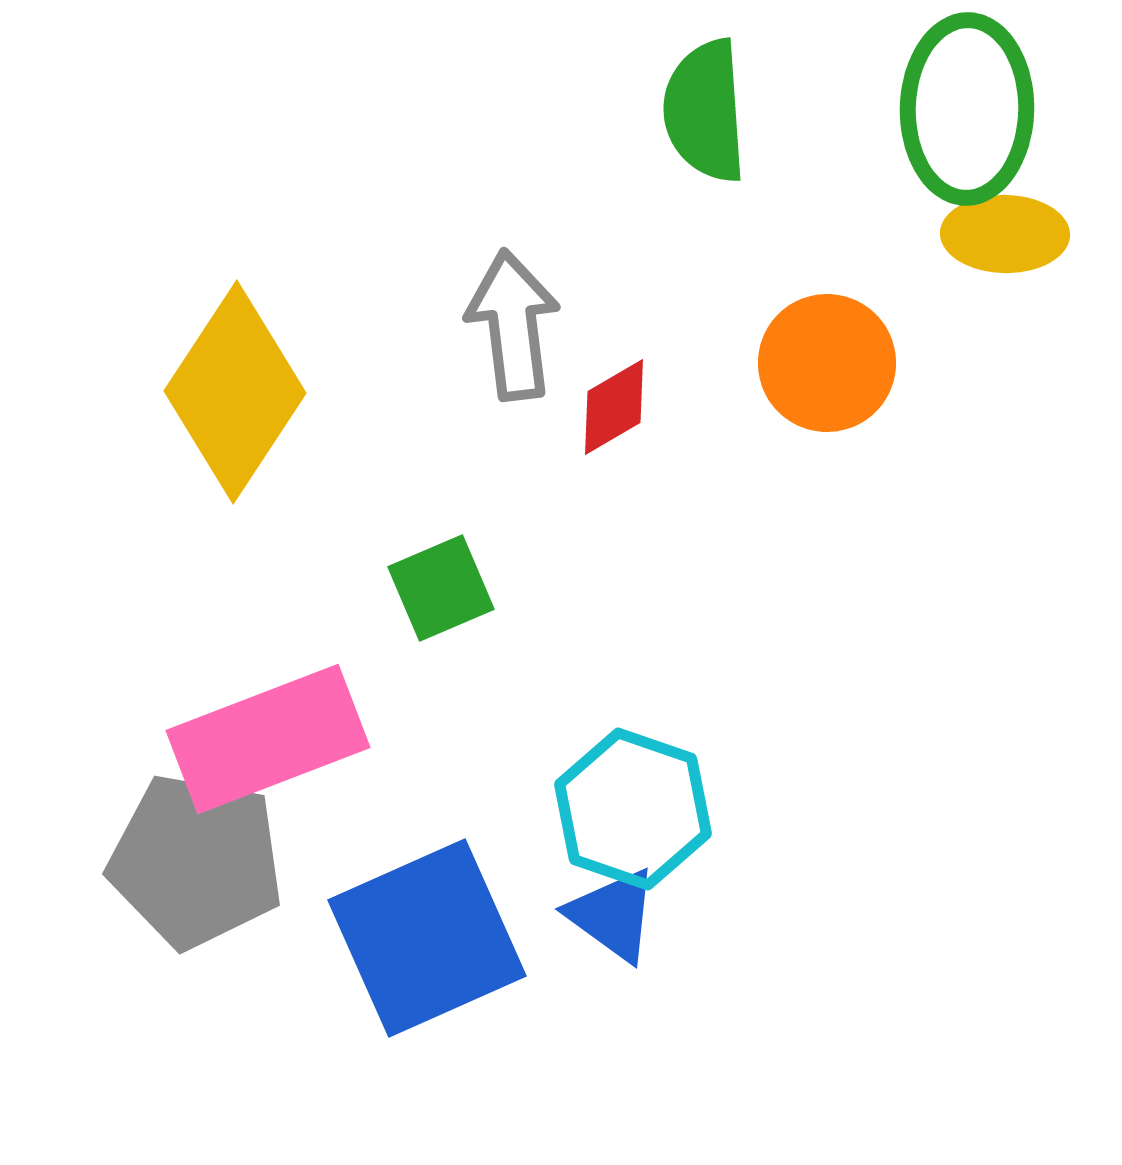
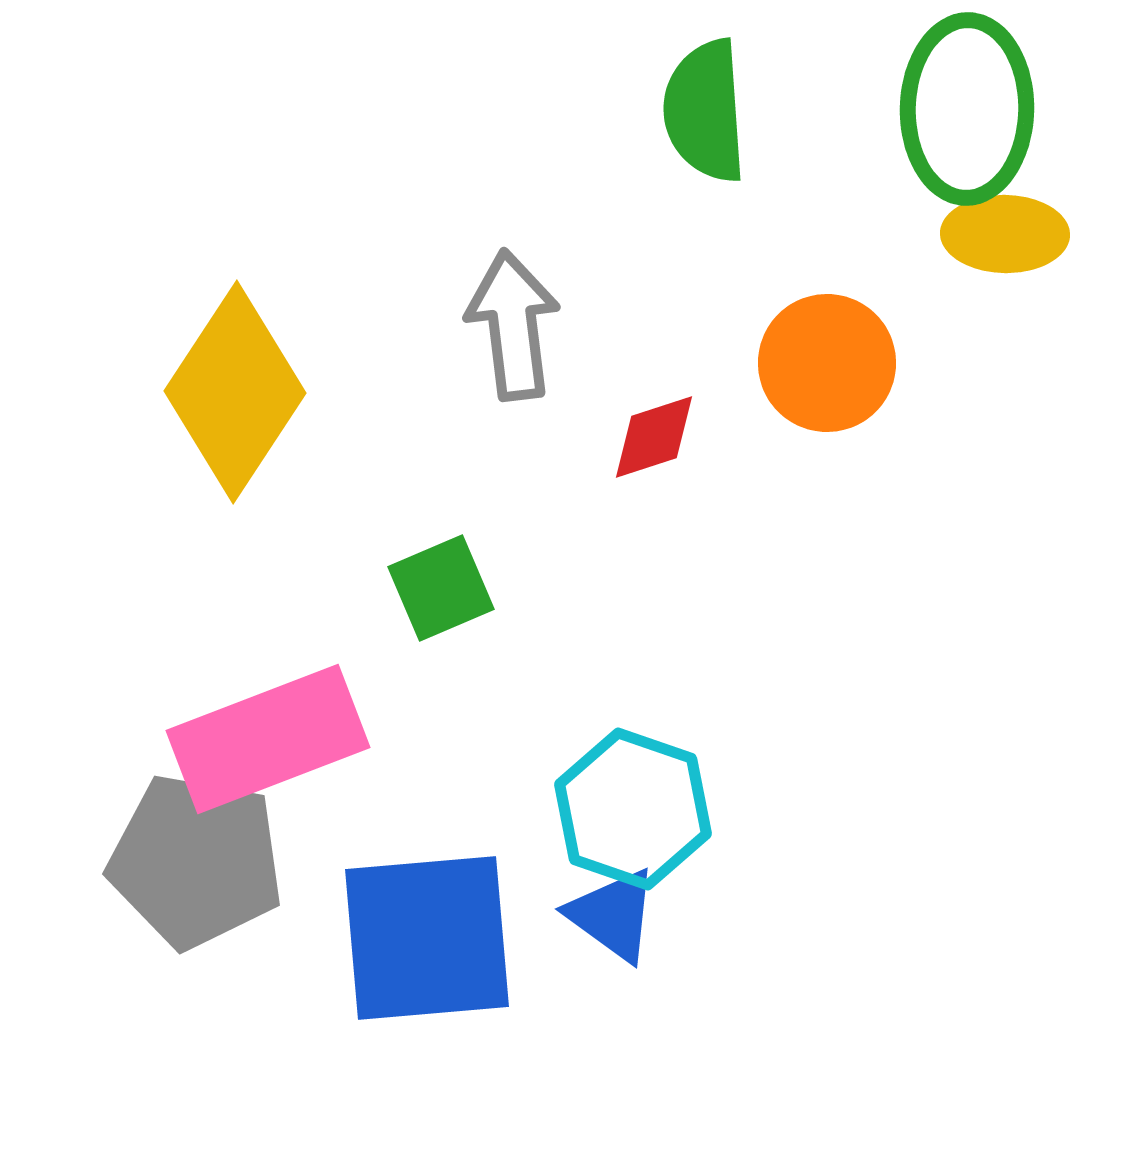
red diamond: moved 40 px right, 30 px down; rotated 12 degrees clockwise
blue square: rotated 19 degrees clockwise
